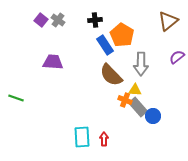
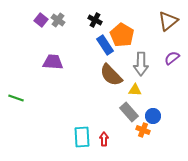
black cross: rotated 32 degrees clockwise
purple semicircle: moved 5 px left, 1 px down
orange cross: moved 18 px right, 30 px down
gray rectangle: moved 9 px left, 5 px down
